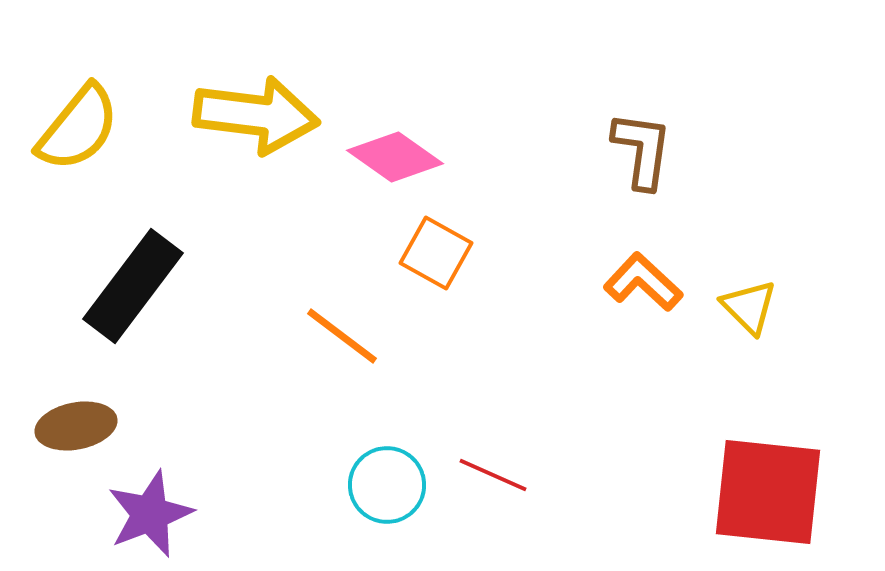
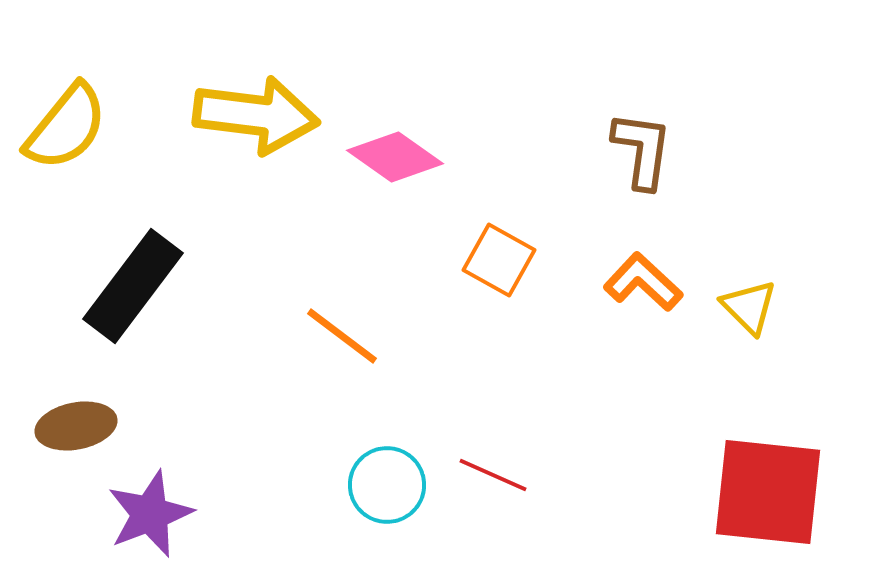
yellow semicircle: moved 12 px left, 1 px up
orange square: moved 63 px right, 7 px down
